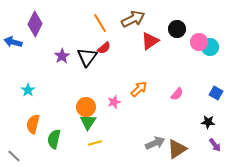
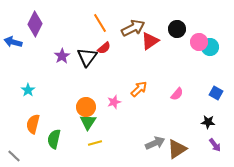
brown arrow: moved 9 px down
